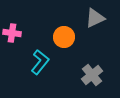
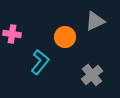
gray triangle: moved 3 px down
pink cross: moved 1 px down
orange circle: moved 1 px right
